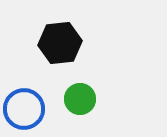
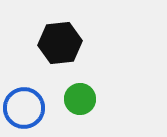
blue circle: moved 1 px up
